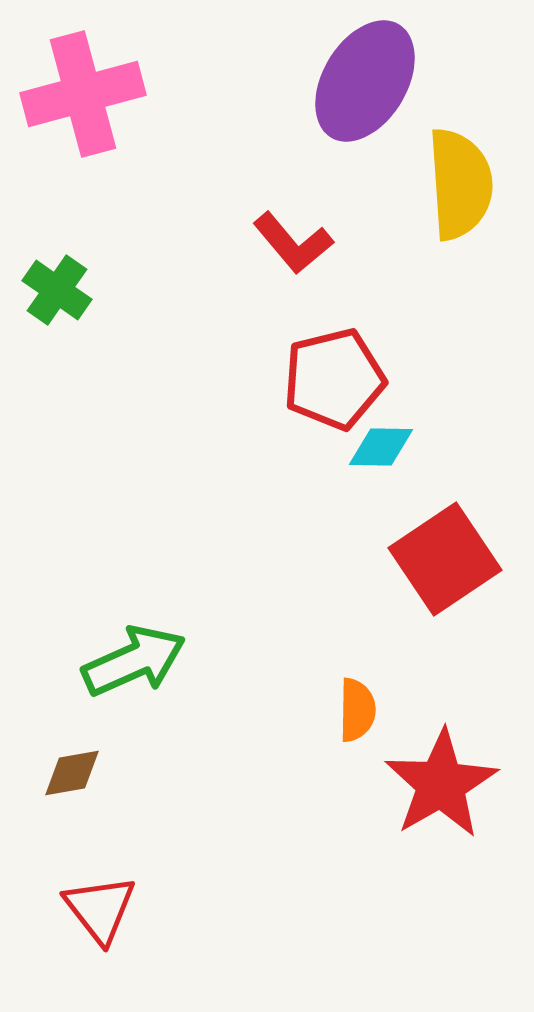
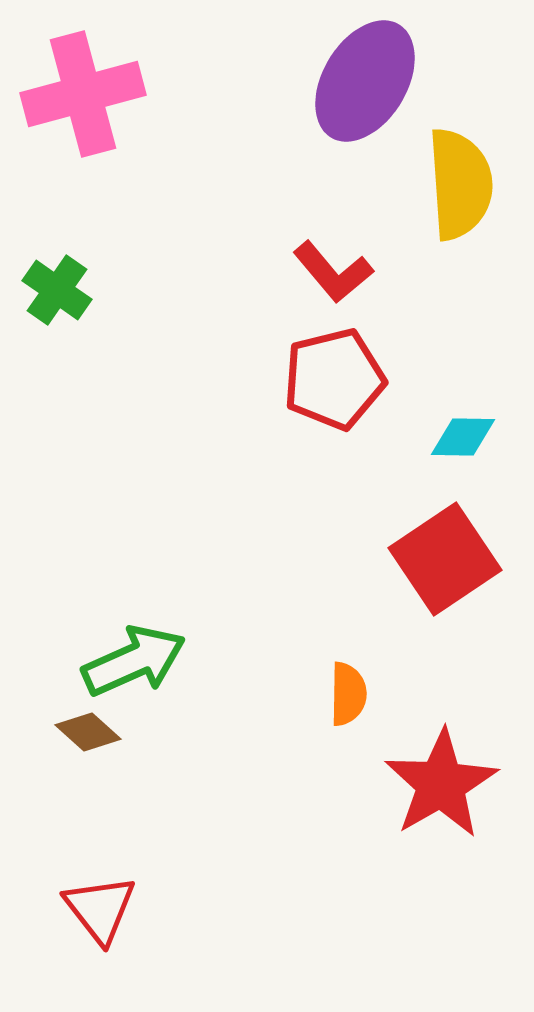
red L-shape: moved 40 px right, 29 px down
cyan diamond: moved 82 px right, 10 px up
orange semicircle: moved 9 px left, 16 px up
brown diamond: moved 16 px right, 41 px up; rotated 52 degrees clockwise
